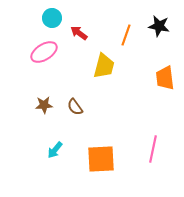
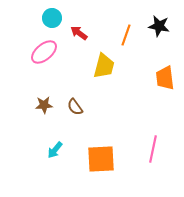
pink ellipse: rotated 8 degrees counterclockwise
